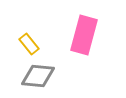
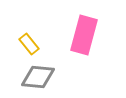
gray diamond: moved 1 px down
